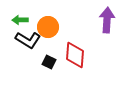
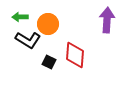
green arrow: moved 3 px up
orange circle: moved 3 px up
